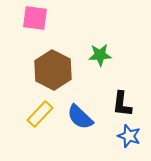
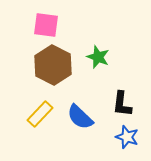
pink square: moved 11 px right, 7 px down
green star: moved 2 px left, 2 px down; rotated 25 degrees clockwise
brown hexagon: moved 5 px up
blue star: moved 2 px left, 1 px down
